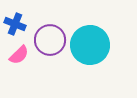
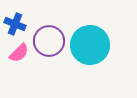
purple circle: moved 1 px left, 1 px down
pink semicircle: moved 2 px up
